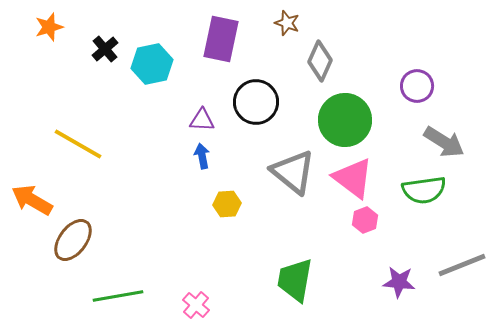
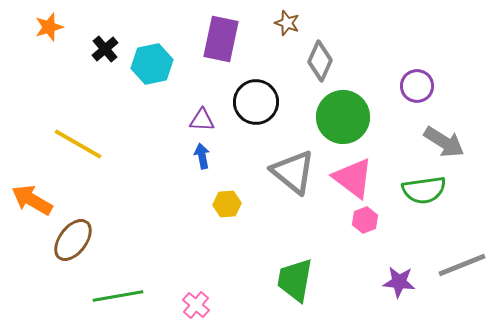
green circle: moved 2 px left, 3 px up
